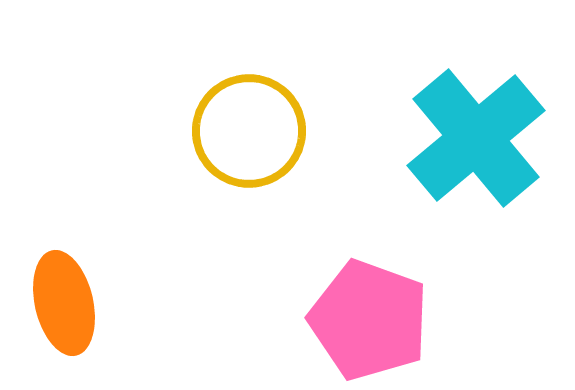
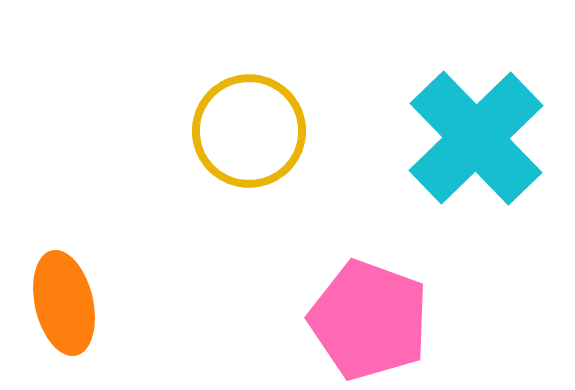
cyan cross: rotated 4 degrees counterclockwise
